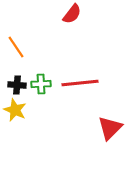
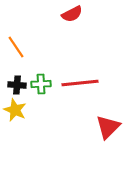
red semicircle: rotated 25 degrees clockwise
red triangle: moved 2 px left, 1 px up
